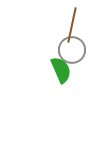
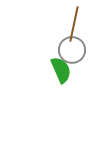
brown line: moved 2 px right, 1 px up
